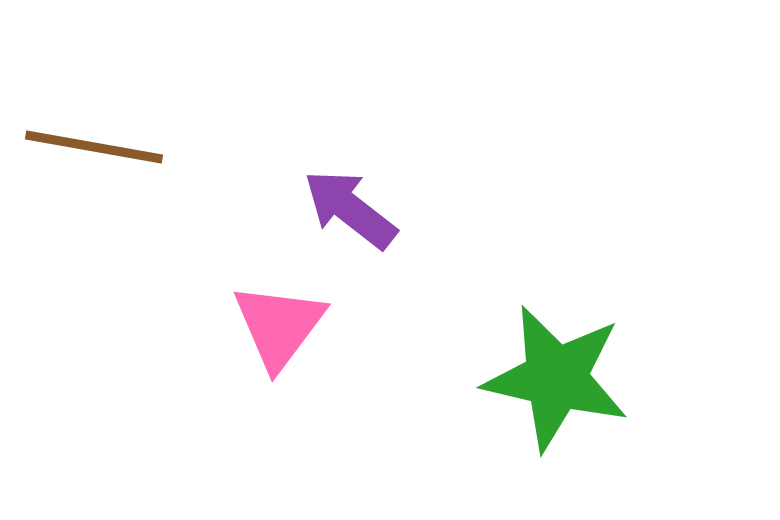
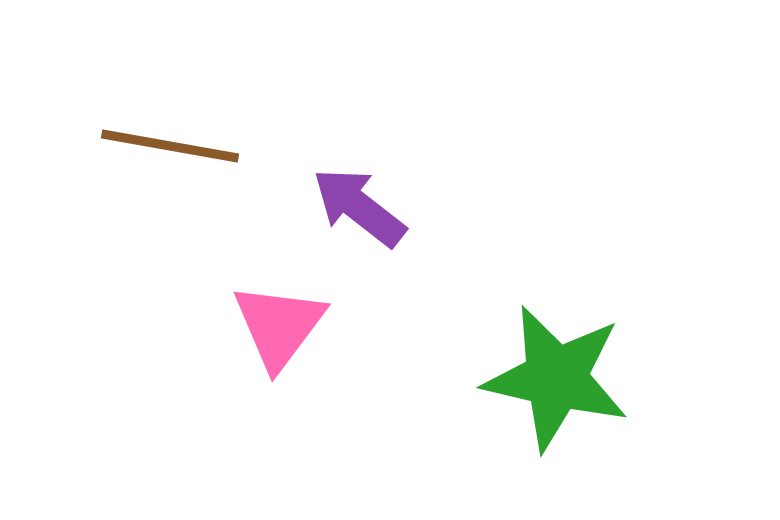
brown line: moved 76 px right, 1 px up
purple arrow: moved 9 px right, 2 px up
